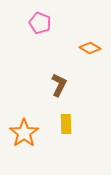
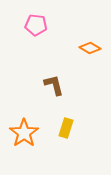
pink pentagon: moved 4 px left, 2 px down; rotated 15 degrees counterclockwise
brown L-shape: moved 5 px left; rotated 40 degrees counterclockwise
yellow rectangle: moved 4 px down; rotated 18 degrees clockwise
